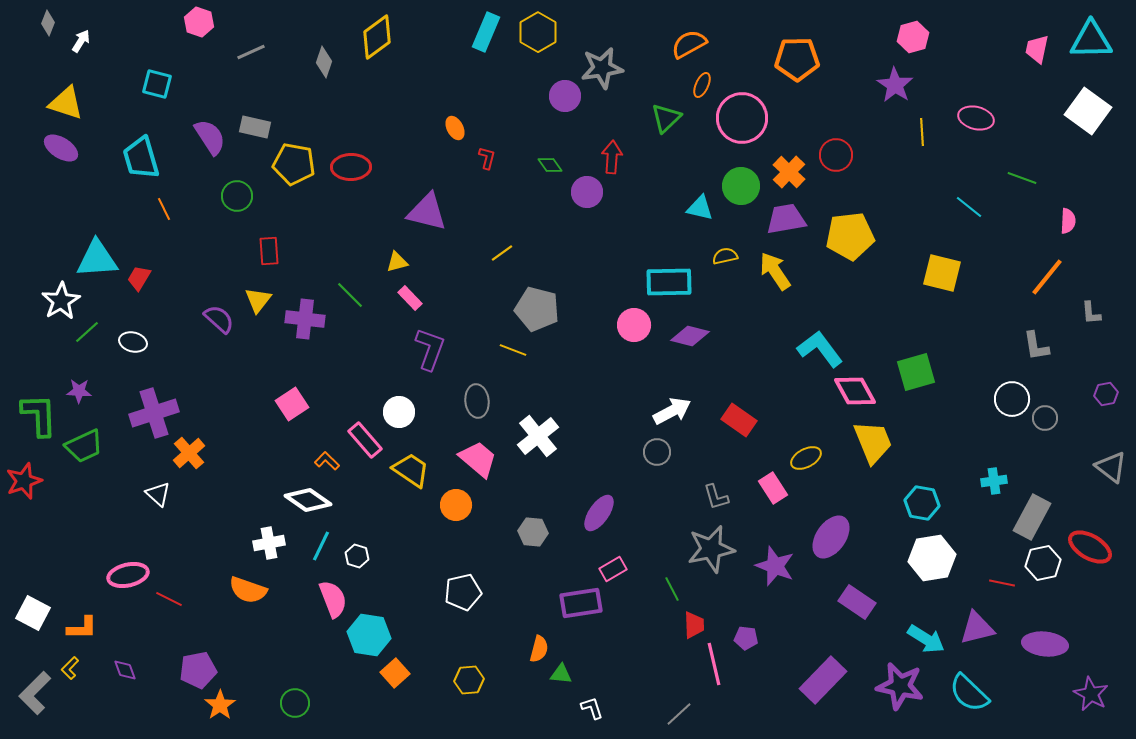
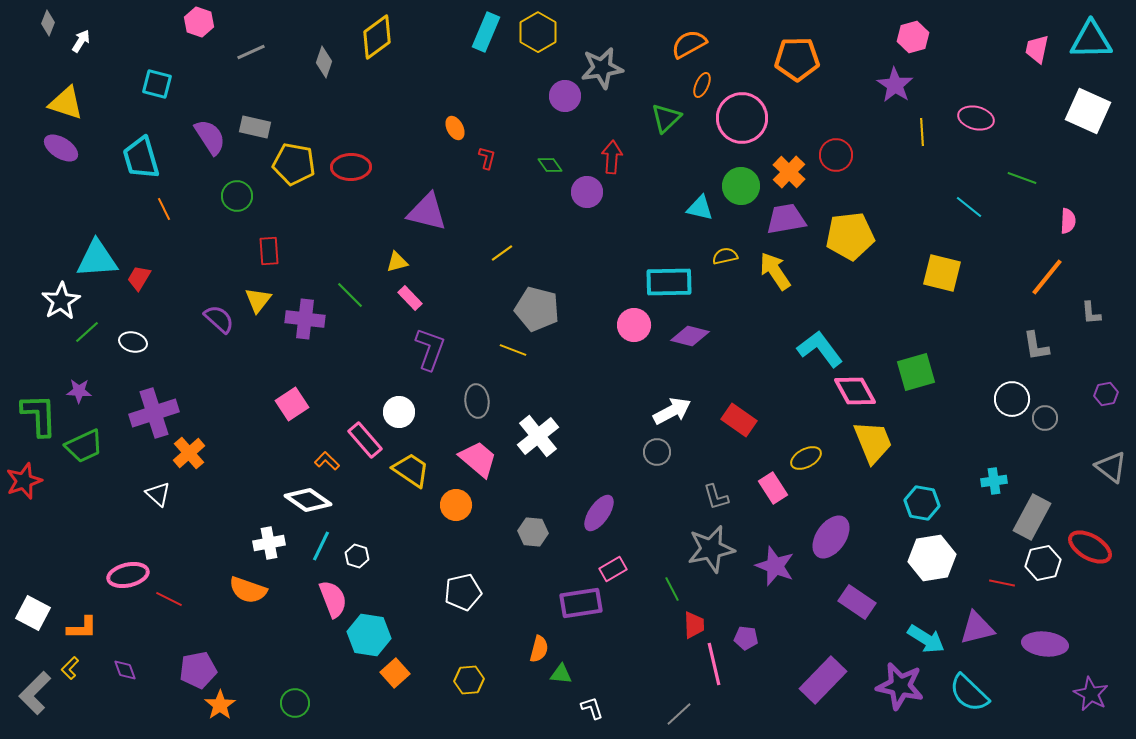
white square at (1088, 111): rotated 12 degrees counterclockwise
